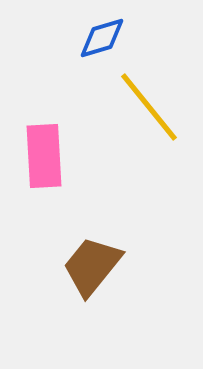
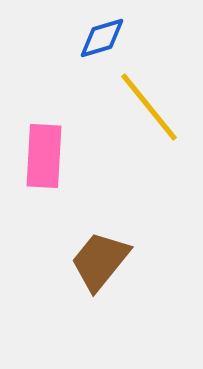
pink rectangle: rotated 6 degrees clockwise
brown trapezoid: moved 8 px right, 5 px up
